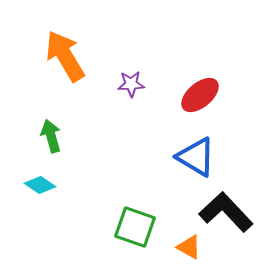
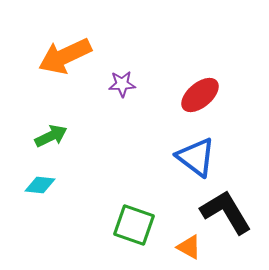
orange arrow: rotated 84 degrees counterclockwise
purple star: moved 9 px left
green arrow: rotated 80 degrees clockwise
blue triangle: rotated 6 degrees clockwise
cyan diamond: rotated 28 degrees counterclockwise
black L-shape: rotated 12 degrees clockwise
green square: moved 1 px left, 2 px up
